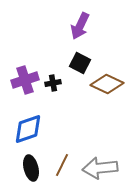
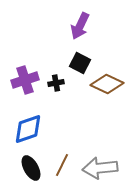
black cross: moved 3 px right
black ellipse: rotated 15 degrees counterclockwise
